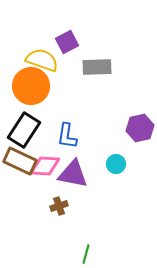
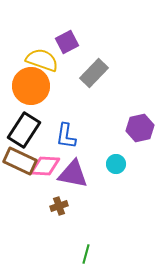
gray rectangle: moved 3 px left, 6 px down; rotated 44 degrees counterclockwise
blue L-shape: moved 1 px left
